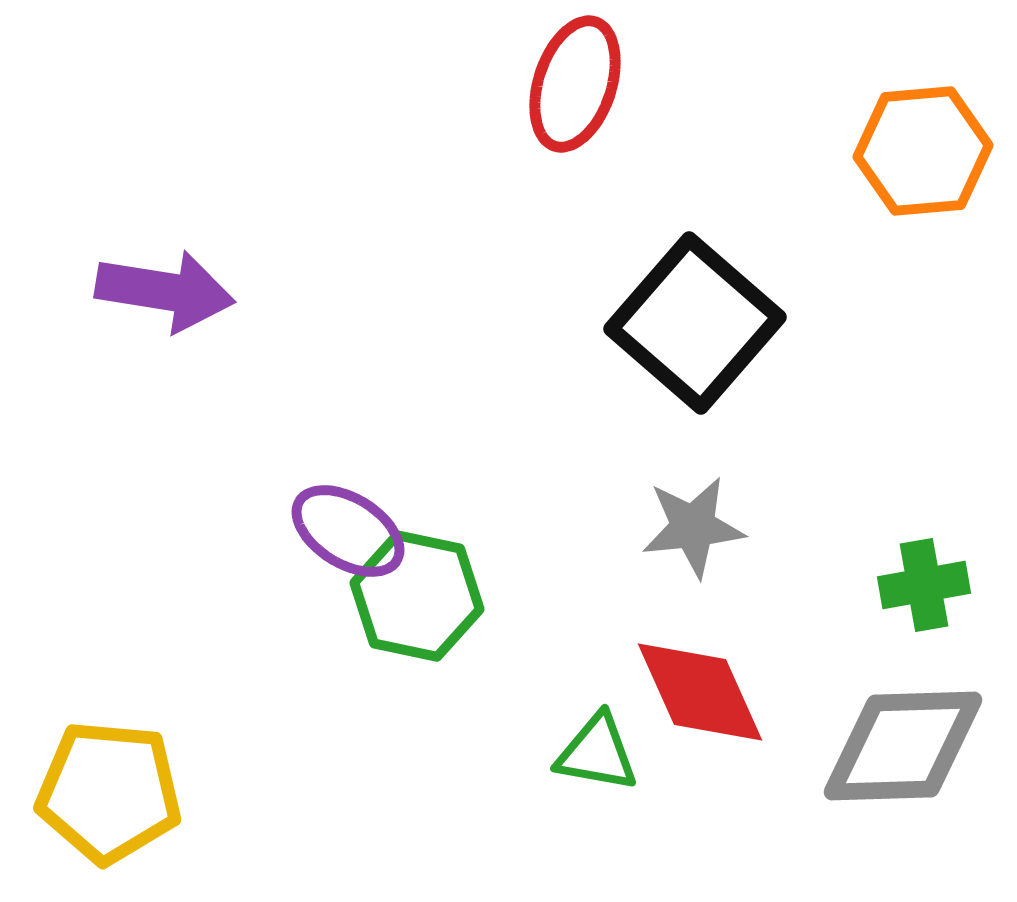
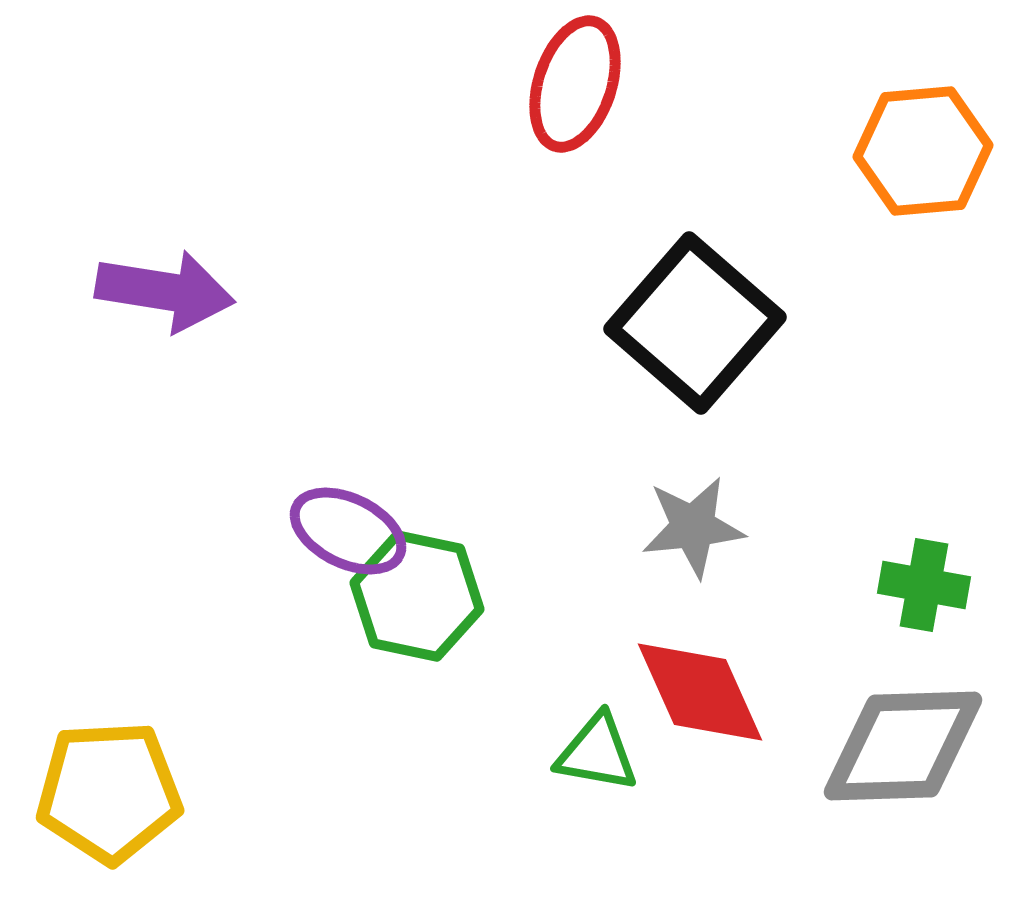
purple ellipse: rotated 6 degrees counterclockwise
green cross: rotated 20 degrees clockwise
yellow pentagon: rotated 8 degrees counterclockwise
